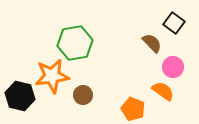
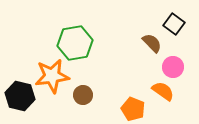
black square: moved 1 px down
